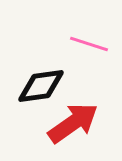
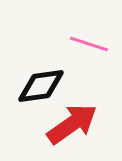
red arrow: moved 1 px left, 1 px down
